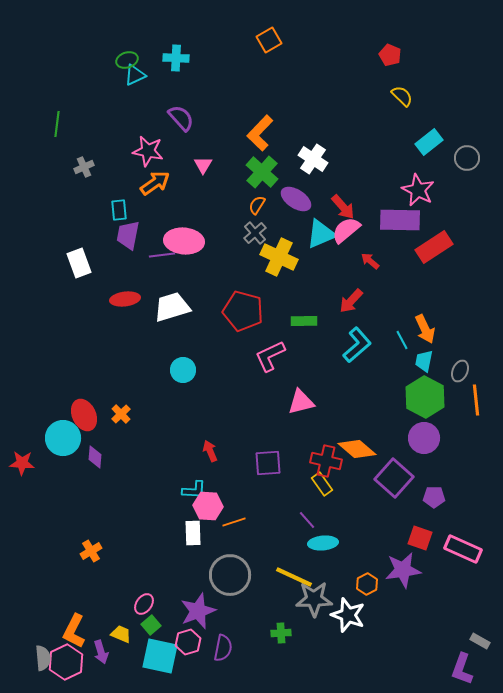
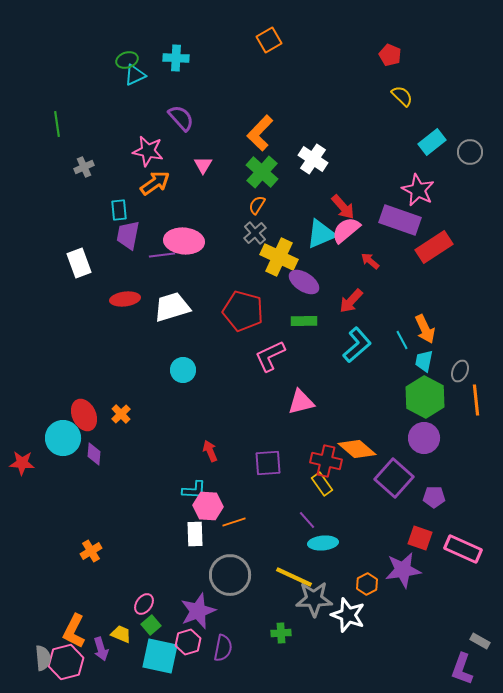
green line at (57, 124): rotated 15 degrees counterclockwise
cyan rectangle at (429, 142): moved 3 px right
gray circle at (467, 158): moved 3 px right, 6 px up
purple ellipse at (296, 199): moved 8 px right, 83 px down
purple rectangle at (400, 220): rotated 18 degrees clockwise
purple diamond at (95, 457): moved 1 px left, 3 px up
white rectangle at (193, 533): moved 2 px right, 1 px down
purple arrow at (101, 652): moved 3 px up
pink hexagon at (66, 662): rotated 12 degrees clockwise
